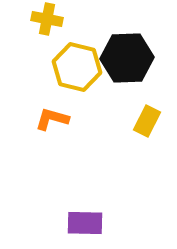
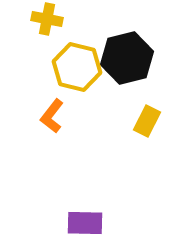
black hexagon: rotated 12 degrees counterclockwise
orange L-shape: moved 3 px up; rotated 68 degrees counterclockwise
